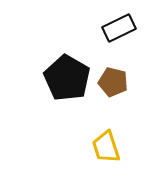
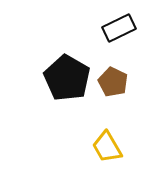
brown pentagon: rotated 12 degrees clockwise
yellow trapezoid: moved 1 px right; rotated 12 degrees counterclockwise
